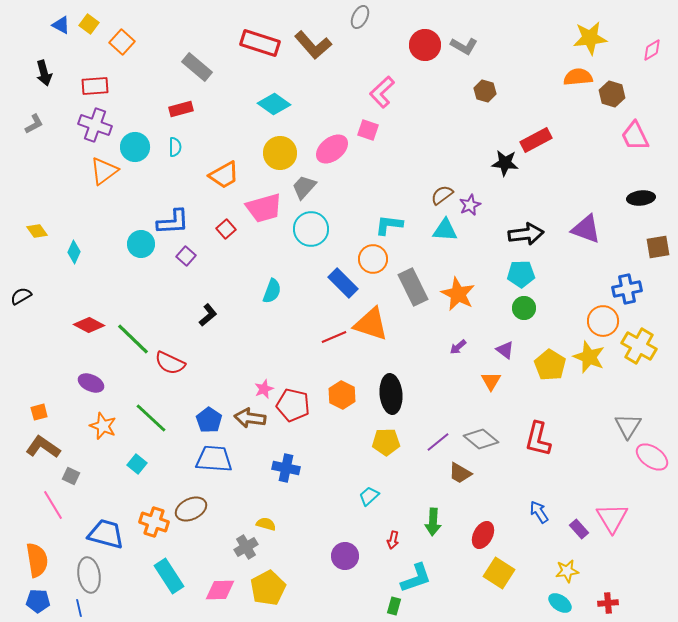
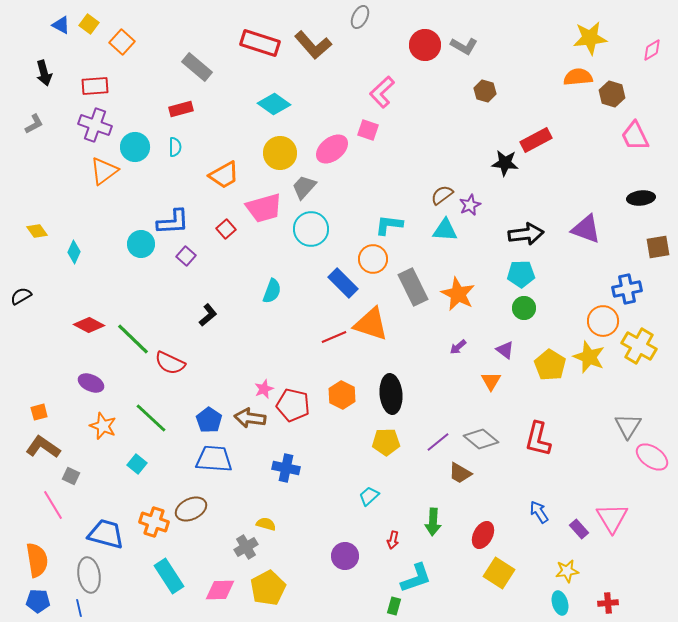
cyan ellipse at (560, 603): rotated 40 degrees clockwise
